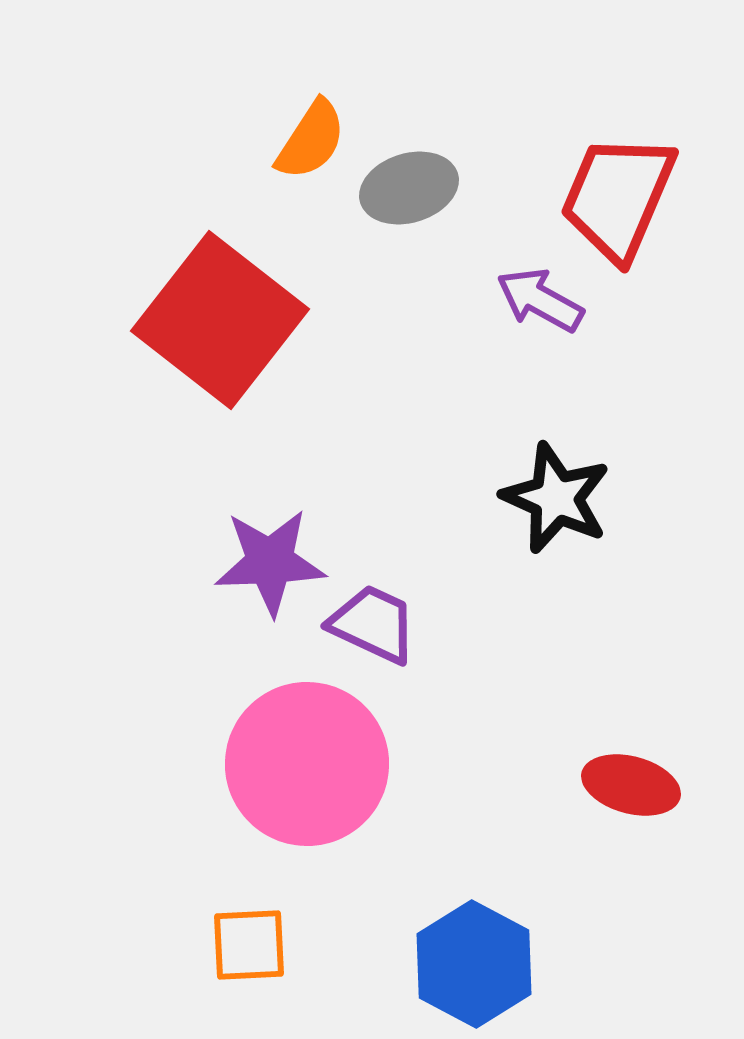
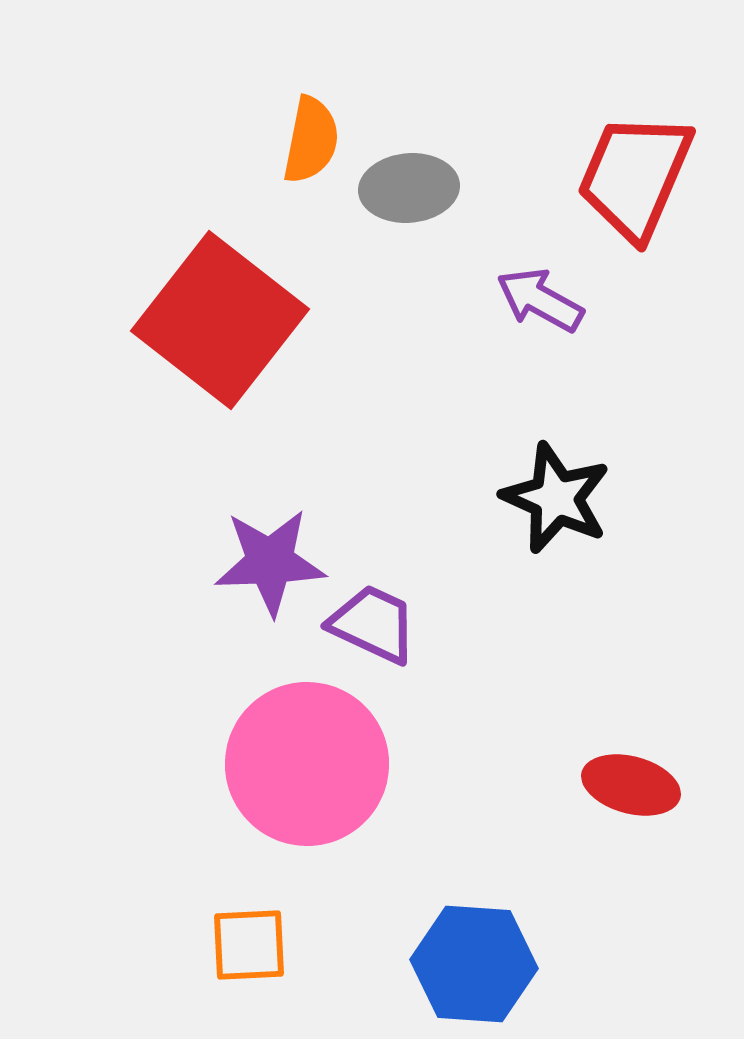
orange semicircle: rotated 22 degrees counterclockwise
gray ellipse: rotated 12 degrees clockwise
red trapezoid: moved 17 px right, 21 px up
blue hexagon: rotated 24 degrees counterclockwise
